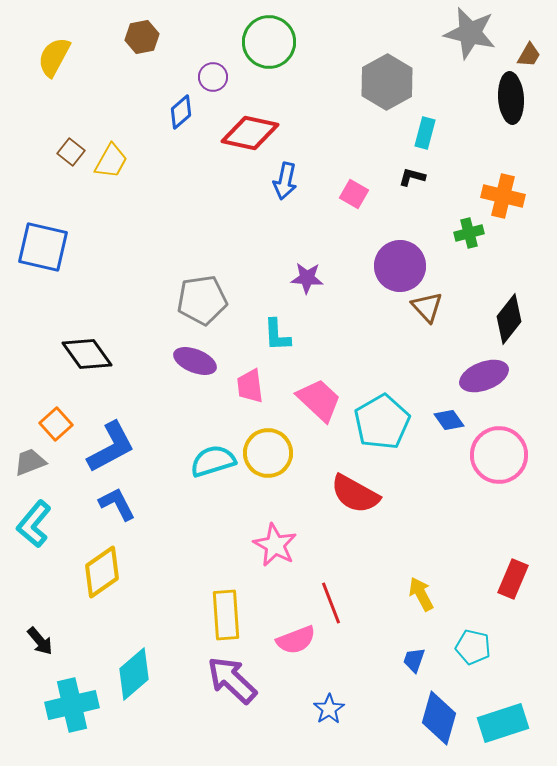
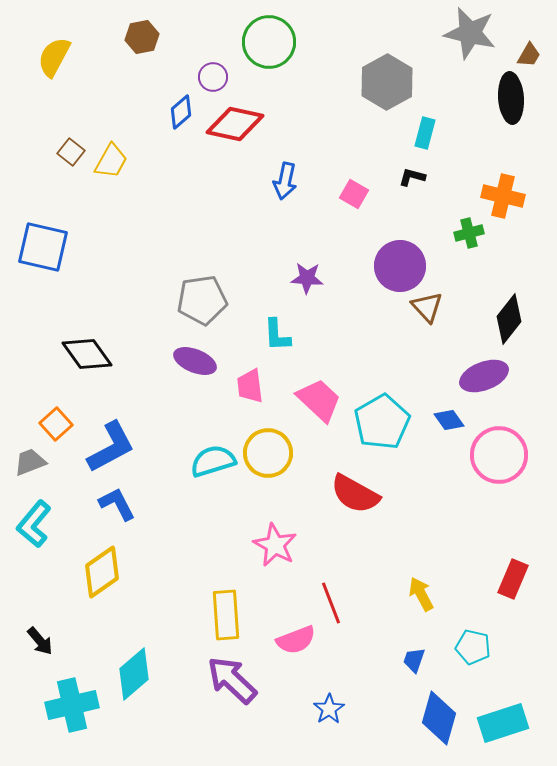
red diamond at (250, 133): moved 15 px left, 9 px up
